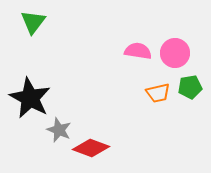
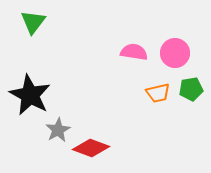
pink semicircle: moved 4 px left, 1 px down
green pentagon: moved 1 px right, 2 px down
black star: moved 3 px up
gray star: moved 1 px left; rotated 20 degrees clockwise
